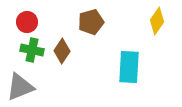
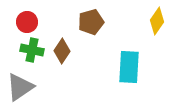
gray triangle: rotated 12 degrees counterclockwise
